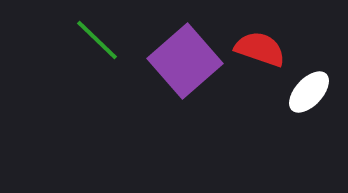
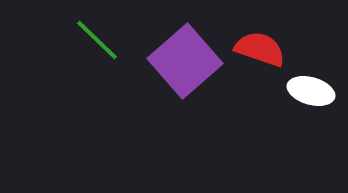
white ellipse: moved 2 px right, 1 px up; rotated 63 degrees clockwise
